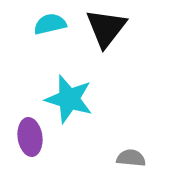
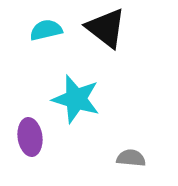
cyan semicircle: moved 4 px left, 6 px down
black triangle: rotated 30 degrees counterclockwise
cyan star: moved 7 px right
